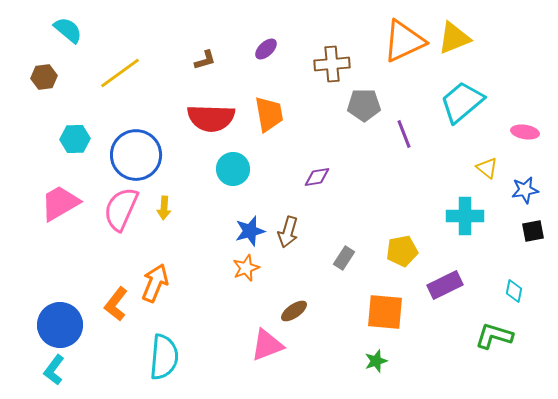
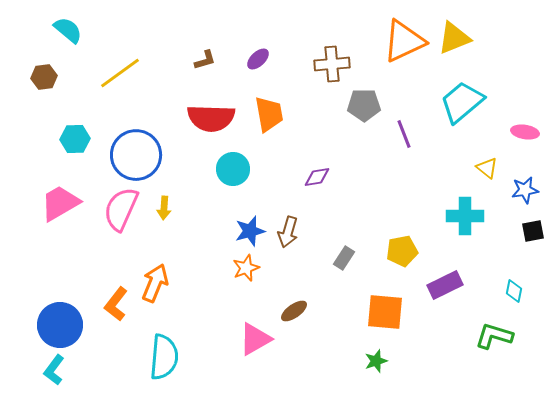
purple ellipse at (266, 49): moved 8 px left, 10 px down
pink triangle at (267, 345): moved 12 px left, 6 px up; rotated 9 degrees counterclockwise
